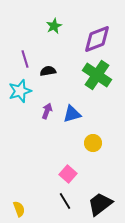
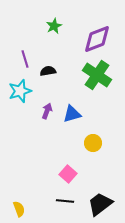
black line: rotated 54 degrees counterclockwise
